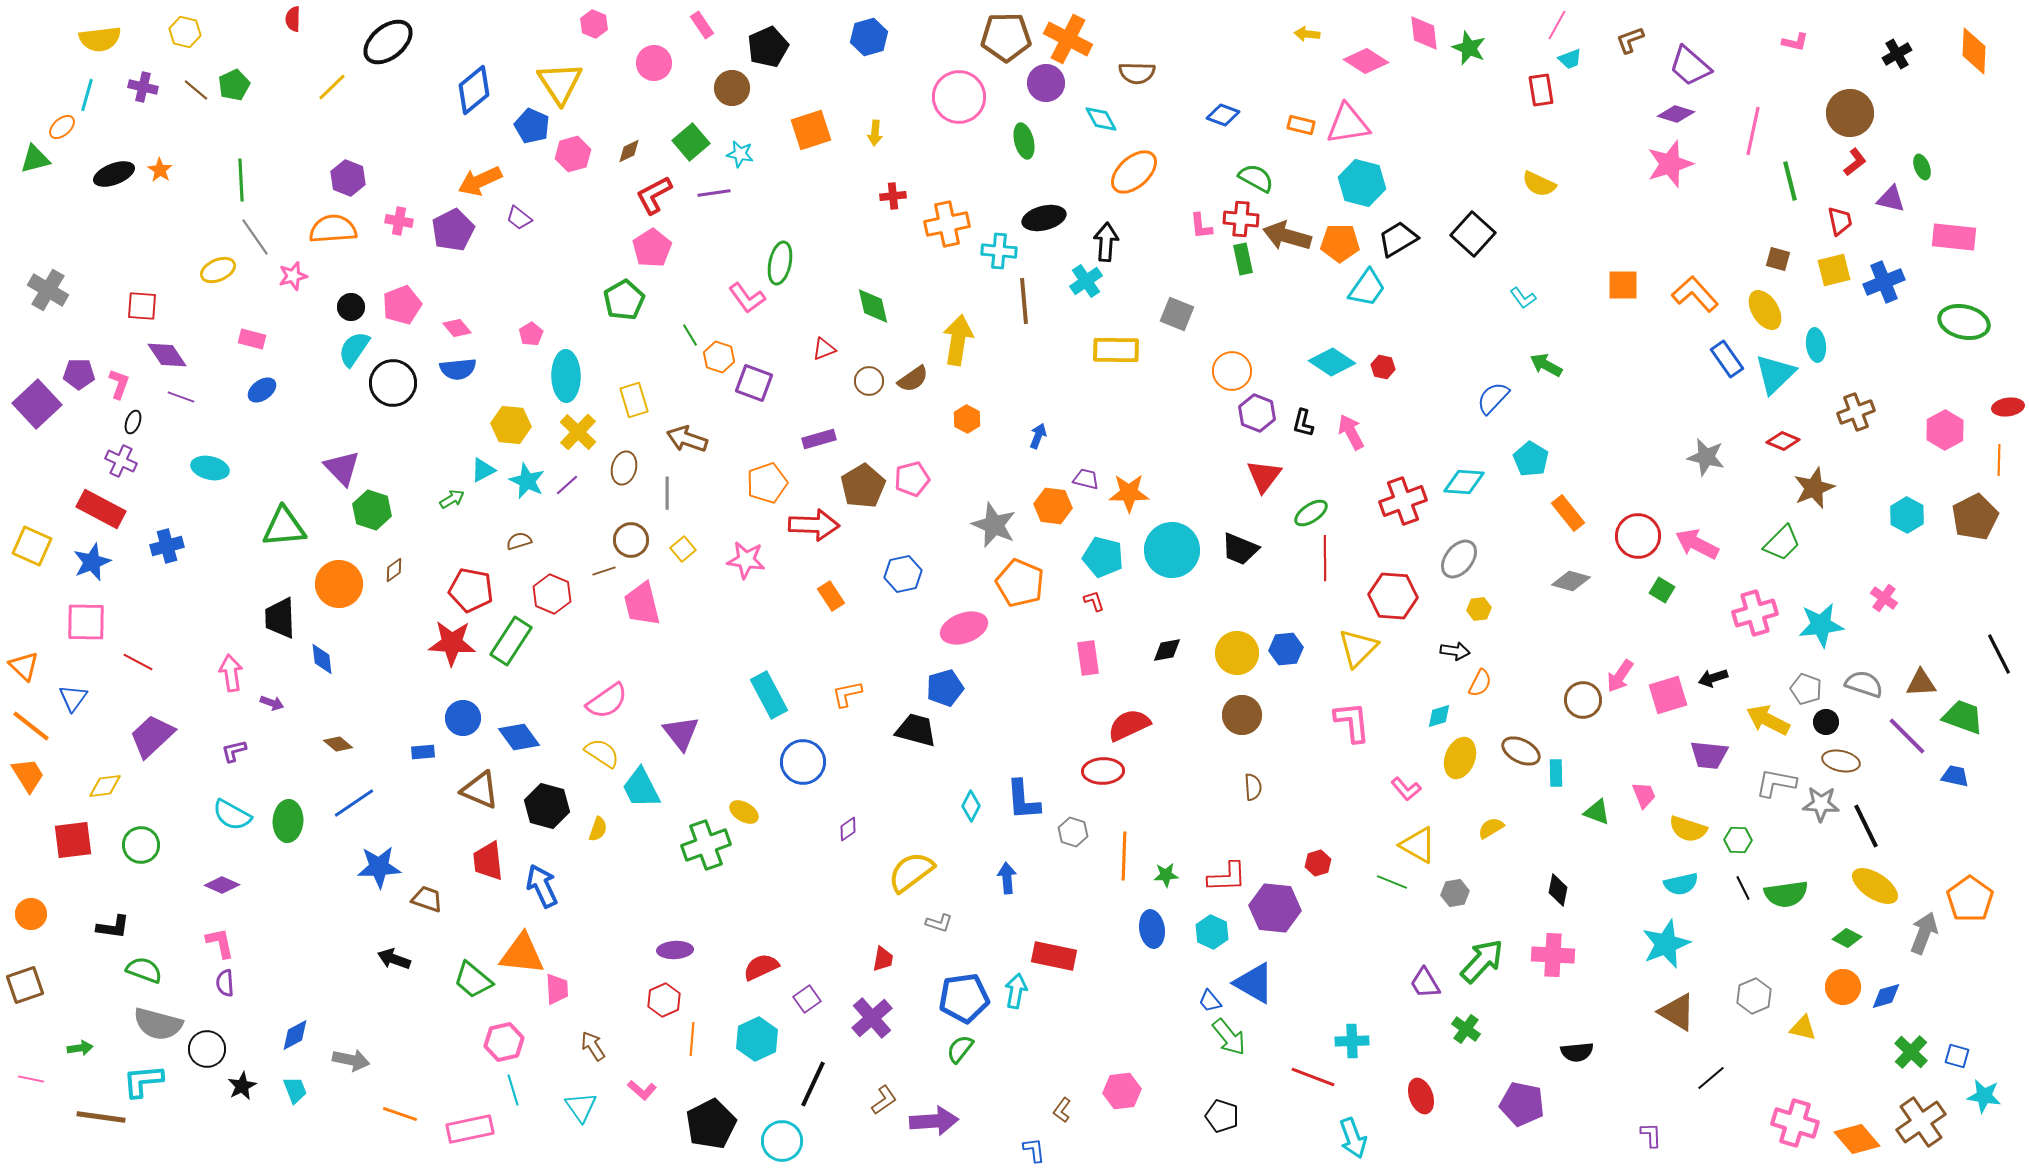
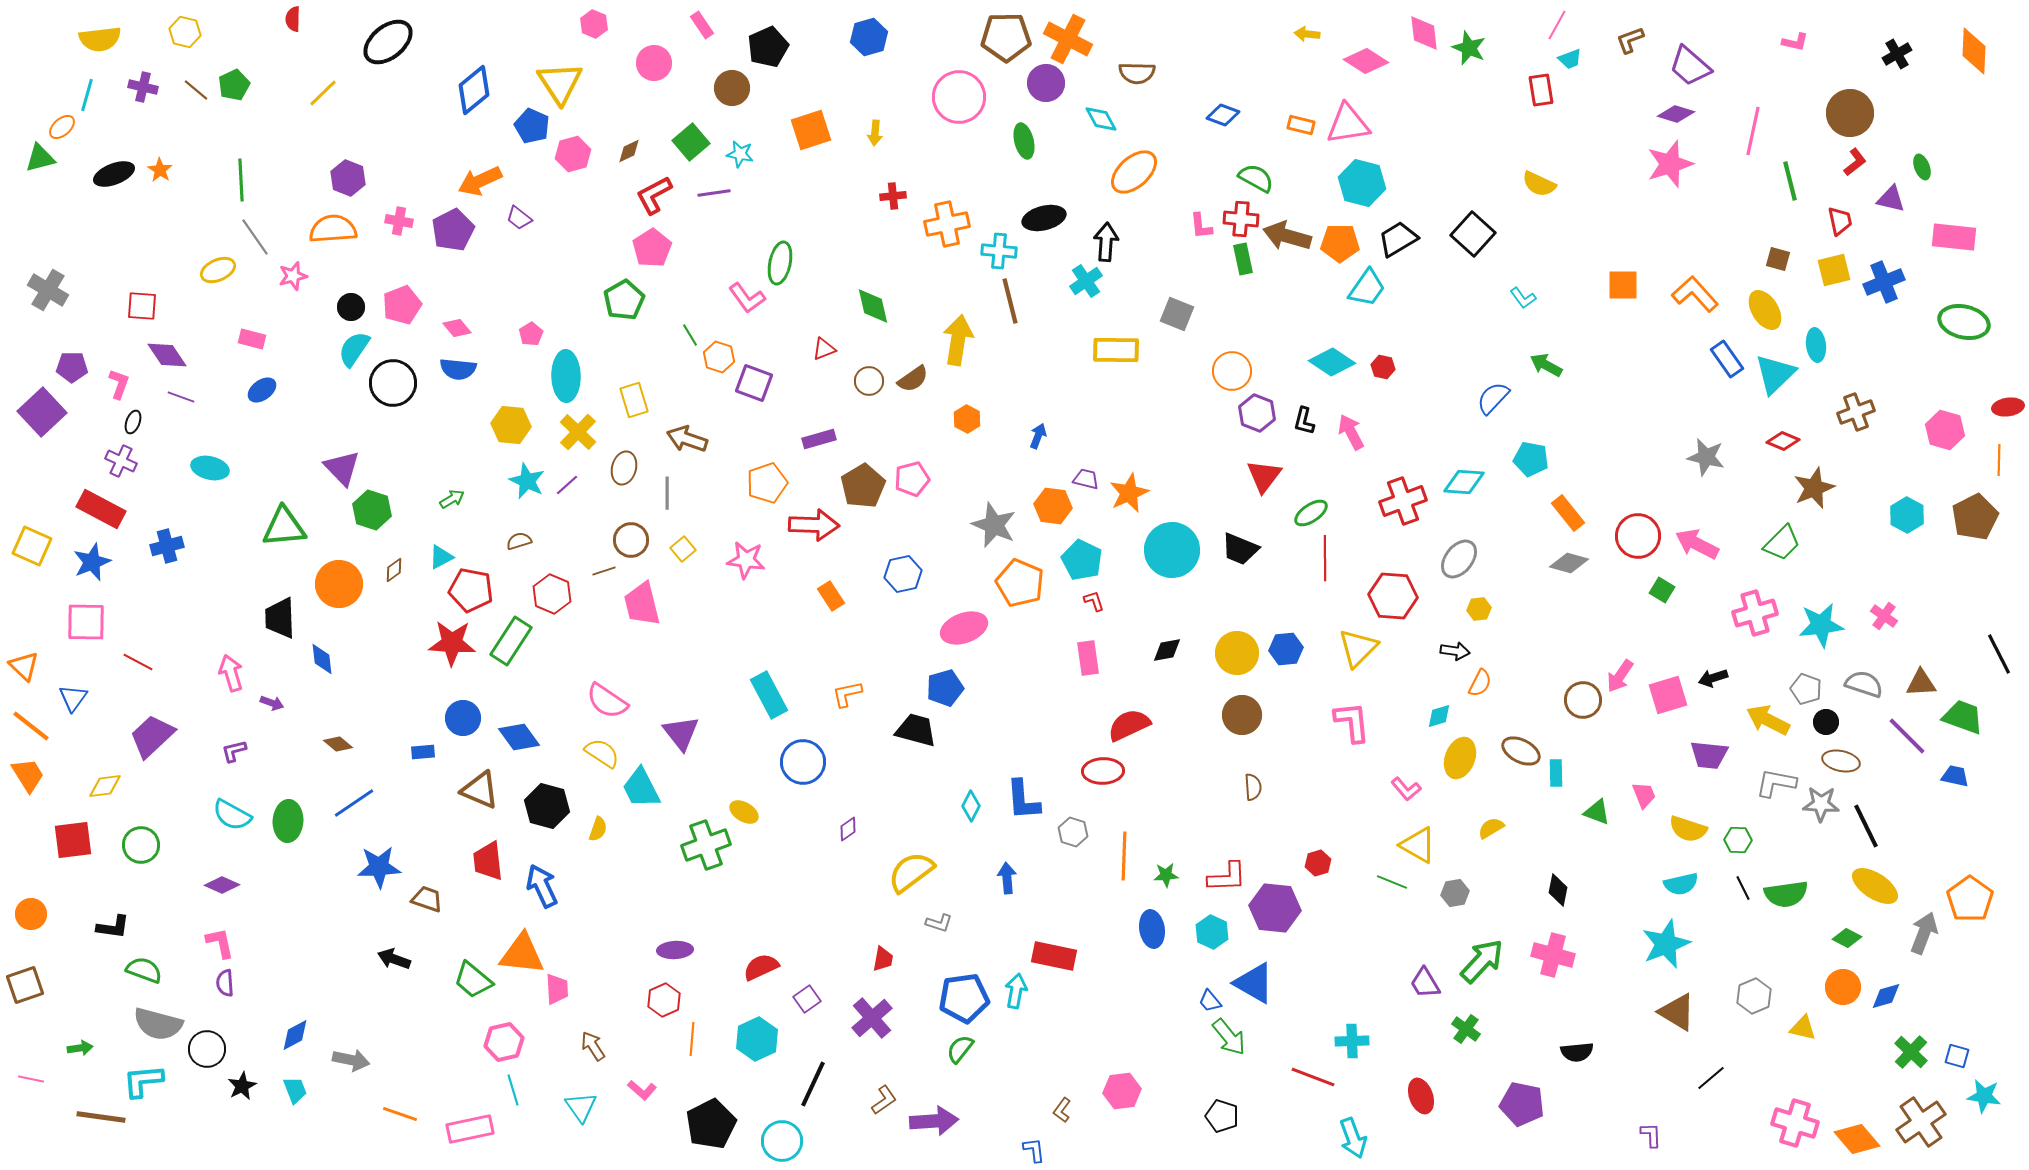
yellow line at (332, 87): moved 9 px left, 6 px down
green triangle at (35, 159): moved 5 px right, 1 px up
brown line at (1024, 301): moved 14 px left; rotated 9 degrees counterclockwise
blue semicircle at (458, 369): rotated 12 degrees clockwise
purple pentagon at (79, 374): moved 7 px left, 7 px up
purple square at (37, 404): moved 5 px right, 8 px down
black L-shape at (1303, 423): moved 1 px right, 2 px up
pink hexagon at (1945, 430): rotated 15 degrees counterclockwise
cyan pentagon at (1531, 459): rotated 20 degrees counterclockwise
cyan triangle at (483, 470): moved 42 px left, 87 px down
orange star at (1129, 493): rotated 24 degrees counterclockwise
cyan pentagon at (1103, 557): moved 21 px left, 3 px down; rotated 12 degrees clockwise
gray diamond at (1571, 581): moved 2 px left, 18 px up
pink cross at (1884, 598): moved 18 px down
pink arrow at (231, 673): rotated 9 degrees counterclockwise
pink semicircle at (607, 701): rotated 69 degrees clockwise
pink cross at (1553, 955): rotated 12 degrees clockwise
